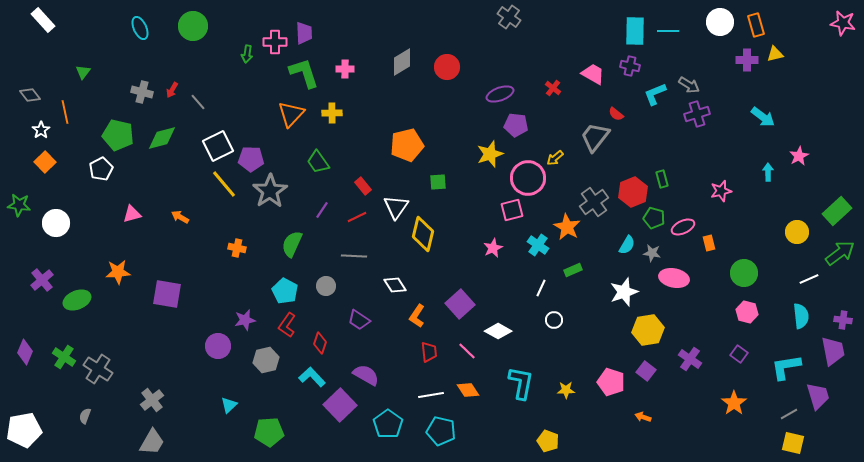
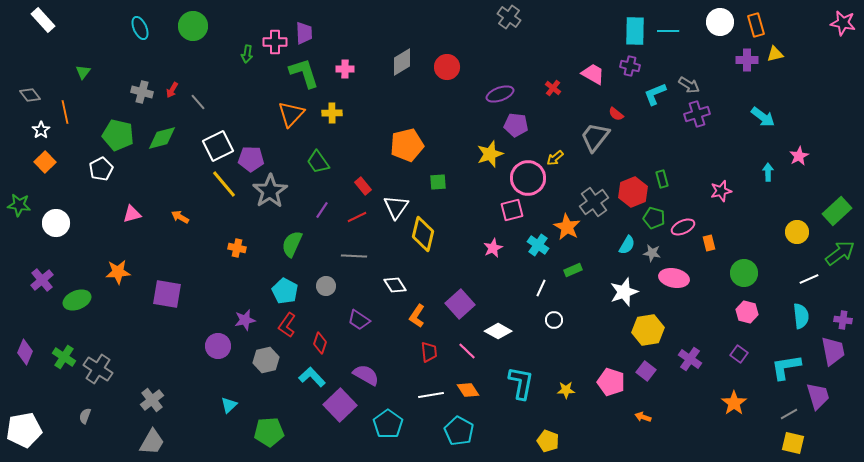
cyan pentagon at (441, 431): moved 18 px right; rotated 16 degrees clockwise
